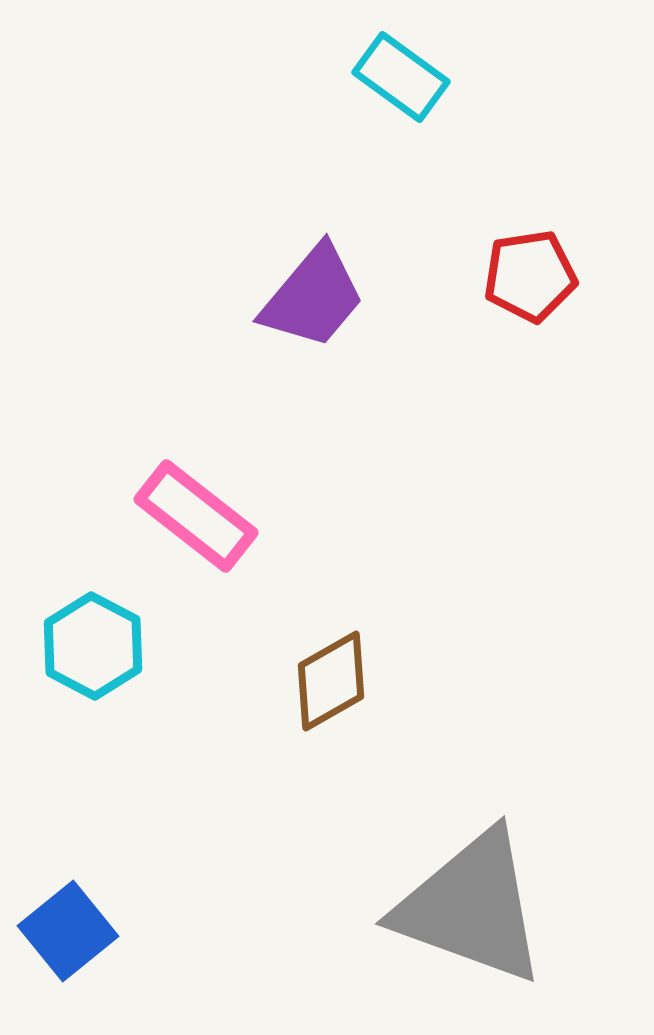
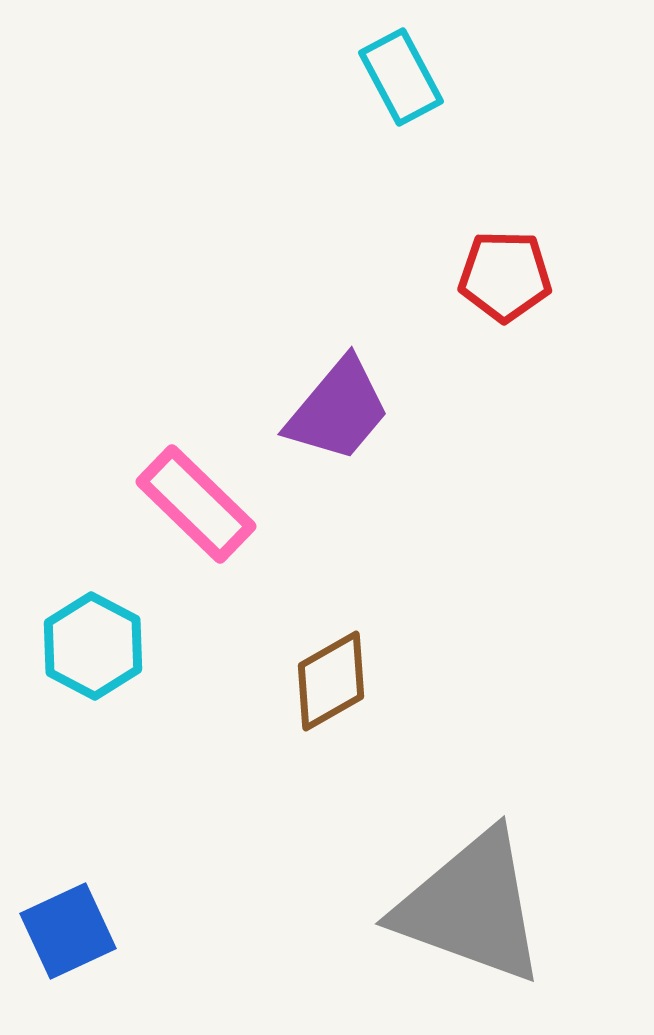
cyan rectangle: rotated 26 degrees clockwise
red pentagon: moved 25 px left; rotated 10 degrees clockwise
purple trapezoid: moved 25 px right, 113 px down
pink rectangle: moved 12 px up; rotated 6 degrees clockwise
blue square: rotated 14 degrees clockwise
